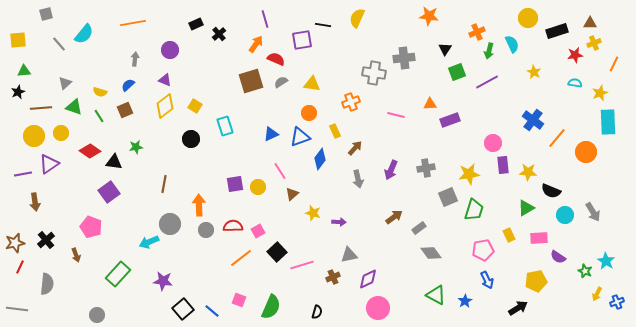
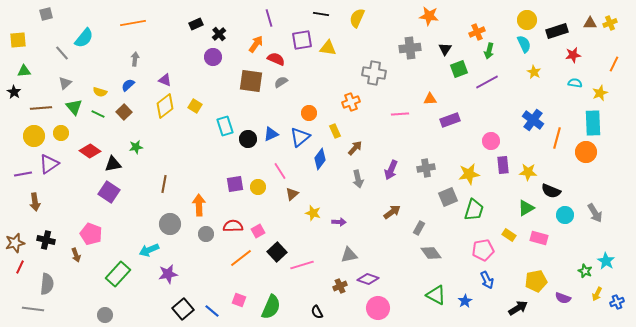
yellow circle at (528, 18): moved 1 px left, 2 px down
purple line at (265, 19): moved 4 px right, 1 px up
black line at (323, 25): moved 2 px left, 11 px up
cyan semicircle at (84, 34): moved 4 px down
yellow cross at (594, 43): moved 16 px right, 20 px up
gray line at (59, 44): moved 3 px right, 9 px down
cyan semicircle at (512, 44): moved 12 px right
purple circle at (170, 50): moved 43 px right, 7 px down
red star at (575, 55): moved 2 px left
gray cross at (404, 58): moved 6 px right, 10 px up
green square at (457, 72): moved 2 px right, 3 px up
brown square at (251, 81): rotated 25 degrees clockwise
yellow triangle at (312, 84): moved 16 px right, 36 px up
black star at (18, 92): moved 4 px left; rotated 16 degrees counterclockwise
orange triangle at (430, 104): moved 5 px up
green triangle at (74, 107): rotated 30 degrees clockwise
brown square at (125, 110): moved 1 px left, 2 px down; rotated 21 degrees counterclockwise
pink line at (396, 115): moved 4 px right, 1 px up; rotated 18 degrees counterclockwise
green line at (99, 116): moved 1 px left, 2 px up; rotated 32 degrees counterclockwise
cyan rectangle at (608, 122): moved 15 px left, 1 px down
blue triangle at (300, 137): rotated 20 degrees counterclockwise
orange line at (557, 138): rotated 25 degrees counterclockwise
black circle at (191, 139): moved 57 px right
pink circle at (493, 143): moved 2 px left, 2 px up
black triangle at (114, 162): moved 1 px left, 2 px down; rotated 18 degrees counterclockwise
purple square at (109, 192): rotated 20 degrees counterclockwise
gray arrow at (593, 212): moved 2 px right, 1 px down
brown arrow at (394, 217): moved 2 px left, 5 px up
pink pentagon at (91, 227): moved 7 px down
gray rectangle at (419, 228): rotated 24 degrees counterclockwise
gray circle at (206, 230): moved 4 px down
yellow rectangle at (509, 235): rotated 32 degrees counterclockwise
pink rectangle at (539, 238): rotated 18 degrees clockwise
black cross at (46, 240): rotated 36 degrees counterclockwise
cyan arrow at (149, 242): moved 8 px down
purple semicircle at (558, 257): moved 5 px right, 41 px down; rotated 14 degrees counterclockwise
brown cross at (333, 277): moved 7 px right, 9 px down
purple diamond at (368, 279): rotated 45 degrees clockwise
purple star at (163, 281): moved 5 px right, 7 px up; rotated 18 degrees counterclockwise
gray line at (17, 309): moved 16 px right
black semicircle at (317, 312): rotated 136 degrees clockwise
gray circle at (97, 315): moved 8 px right
